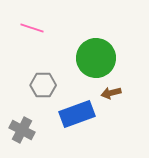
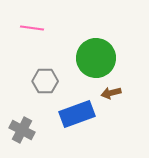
pink line: rotated 10 degrees counterclockwise
gray hexagon: moved 2 px right, 4 px up
